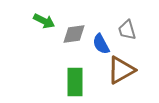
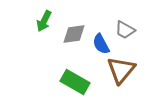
green arrow: rotated 90 degrees clockwise
gray trapezoid: moved 2 px left; rotated 45 degrees counterclockwise
brown triangle: rotated 20 degrees counterclockwise
green rectangle: rotated 60 degrees counterclockwise
